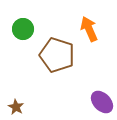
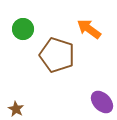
orange arrow: rotated 30 degrees counterclockwise
brown star: moved 2 px down
